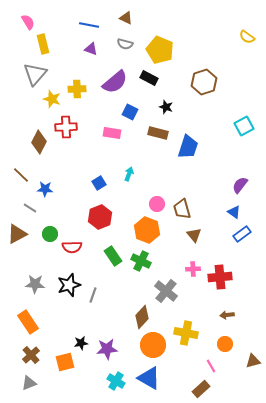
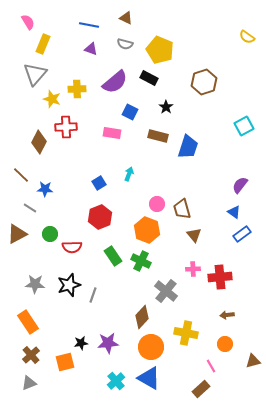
yellow rectangle at (43, 44): rotated 36 degrees clockwise
black star at (166, 107): rotated 16 degrees clockwise
brown rectangle at (158, 133): moved 3 px down
orange circle at (153, 345): moved 2 px left, 2 px down
purple star at (107, 349): moved 1 px right, 6 px up
cyan cross at (116, 381): rotated 18 degrees clockwise
